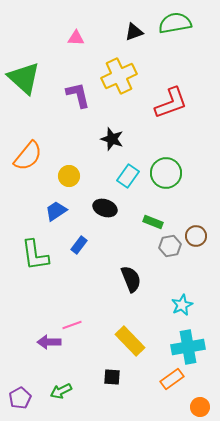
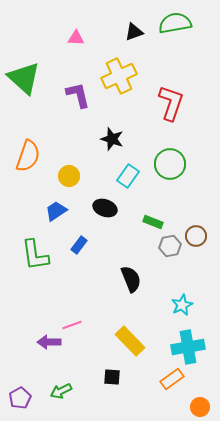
red L-shape: rotated 51 degrees counterclockwise
orange semicircle: rotated 20 degrees counterclockwise
green circle: moved 4 px right, 9 px up
